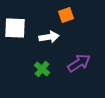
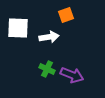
white square: moved 3 px right
purple arrow: moved 7 px left, 12 px down; rotated 55 degrees clockwise
green cross: moved 5 px right; rotated 14 degrees counterclockwise
